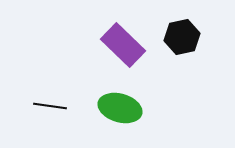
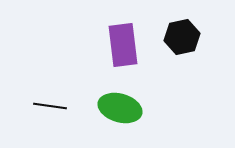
purple rectangle: rotated 39 degrees clockwise
